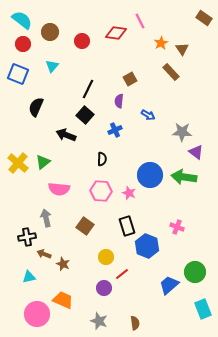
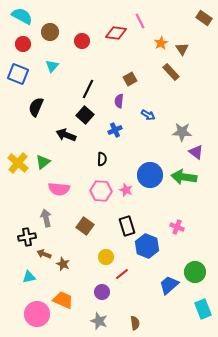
cyan semicircle at (22, 20): moved 4 px up; rotated 10 degrees counterclockwise
pink star at (129, 193): moved 3 px left, 3 px up
purple circle at (104, 288): moved 2 px left, 4 px down
